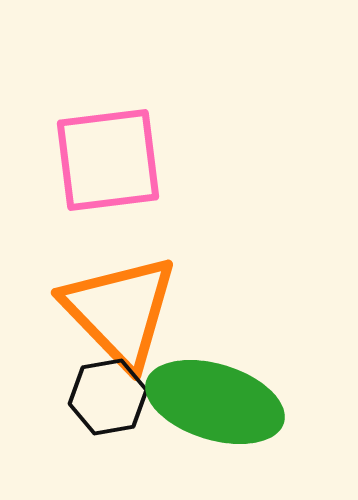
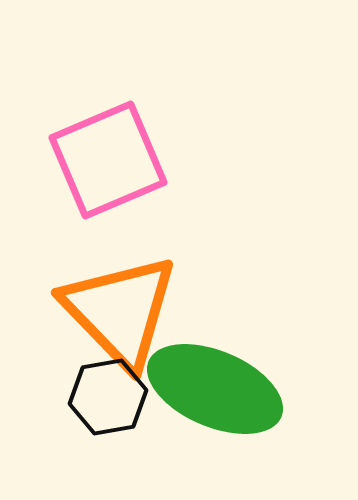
pink square: rotated 16 degrees counterclockwise
green ellipse: moved 13 px up; rotated 6 degrees clockwise
